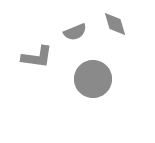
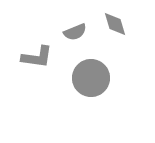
gray circle: moved 2 px left, 1 px up
